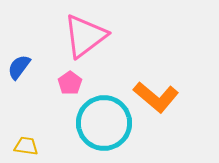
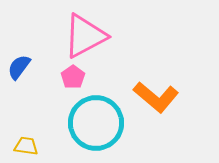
pink triangle: rotated 9 degrees clockwise
pink pentagon: moved 3 px right, 6 px up
cyan circle: moved 8 px left
